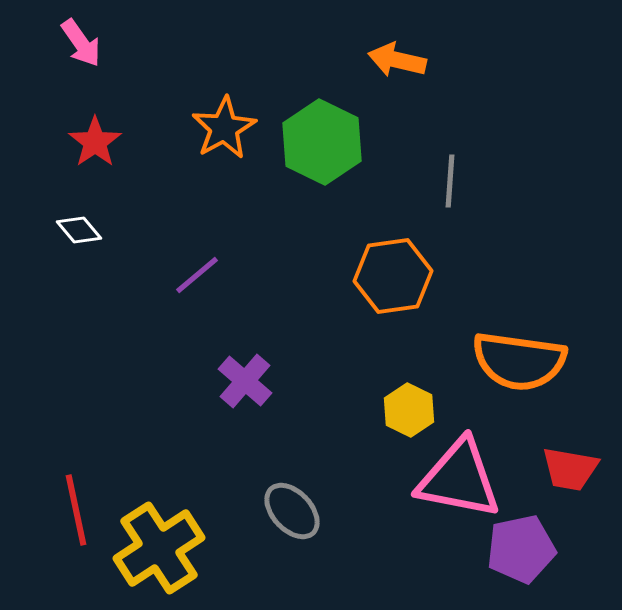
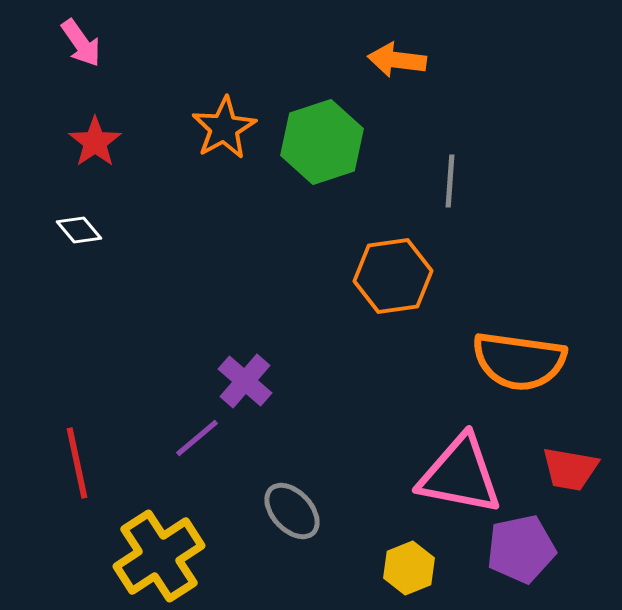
orange arrow: rotated 6 degrees counterclockwise
green hexagon: rotated 16 degrees clockwise
purple line: moved 163 px down
yellow hexagon: moved 158 px down; rotated 12 degrees clockwise
pink triangle: moved 1 px right, 4 px up
red line: moved 1 px right, 47 px up
yellow cross: moved 8 px down
